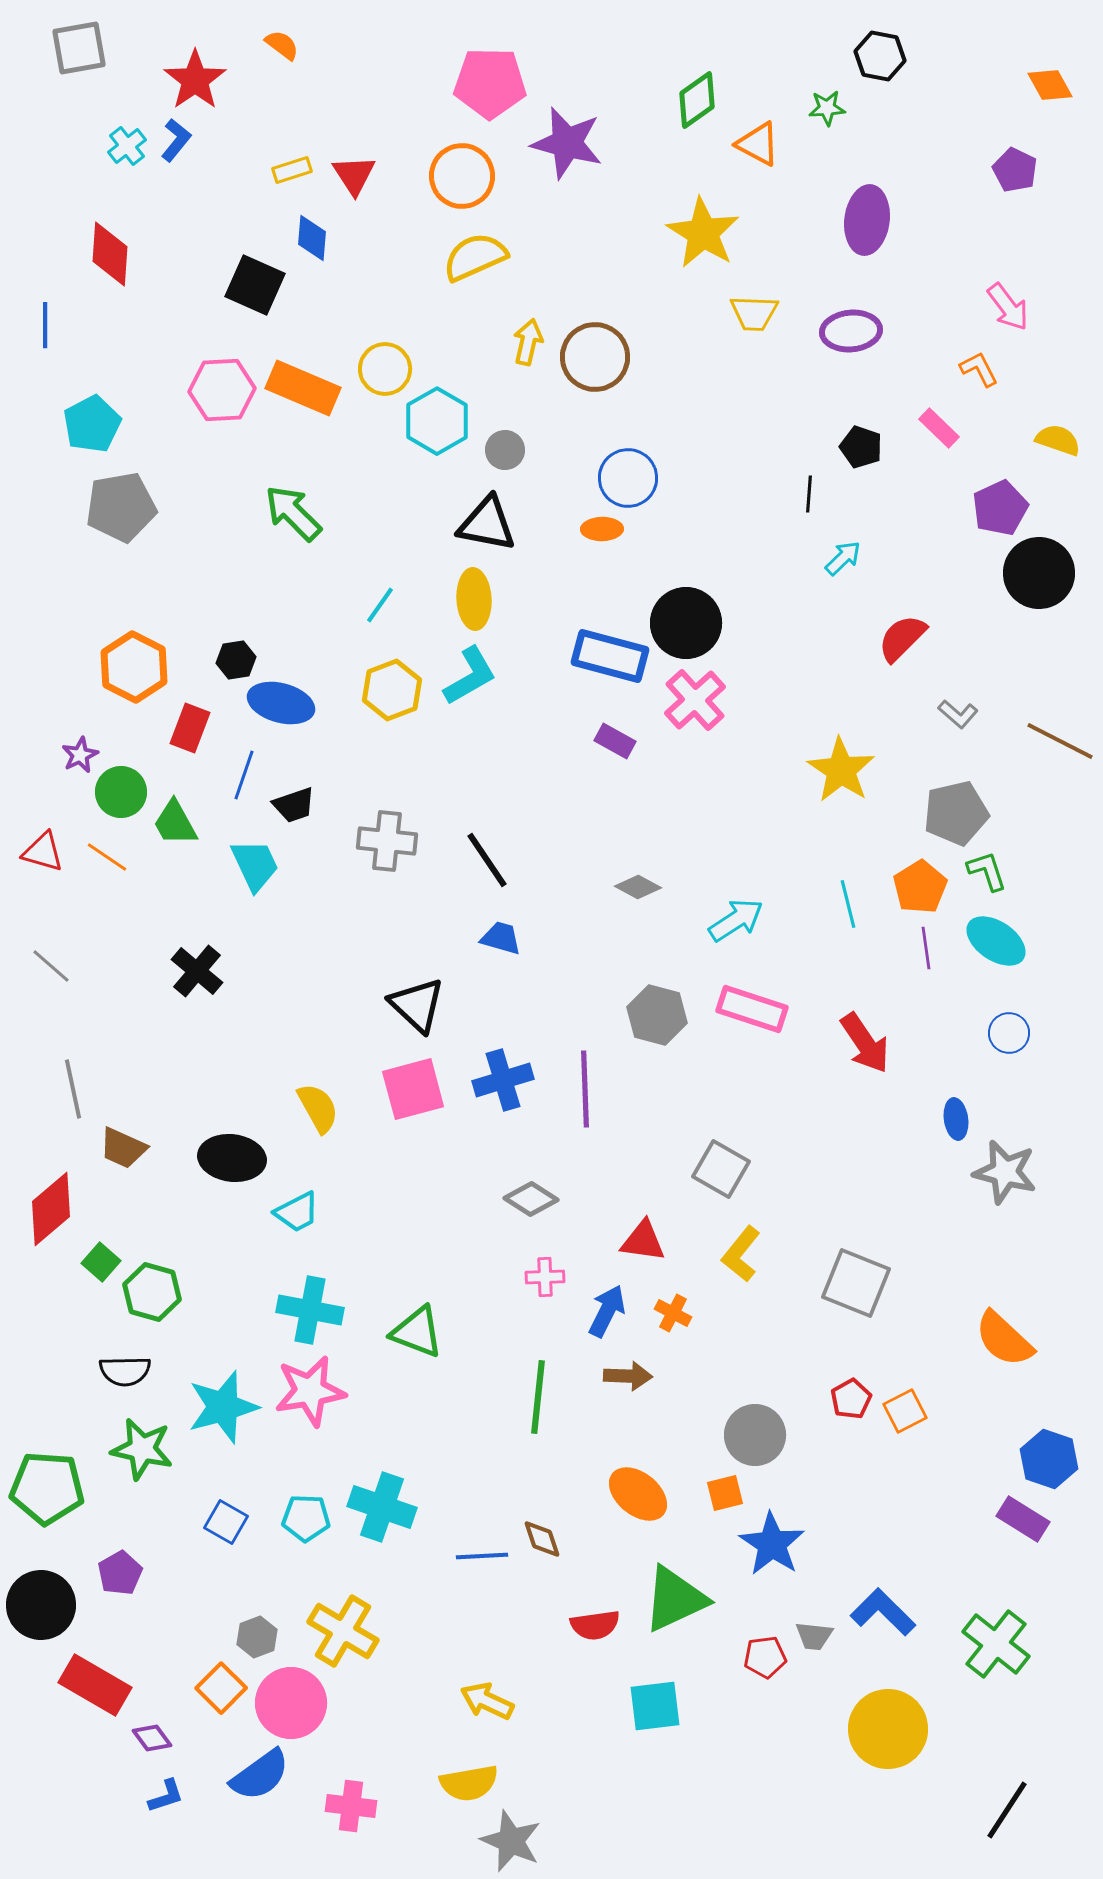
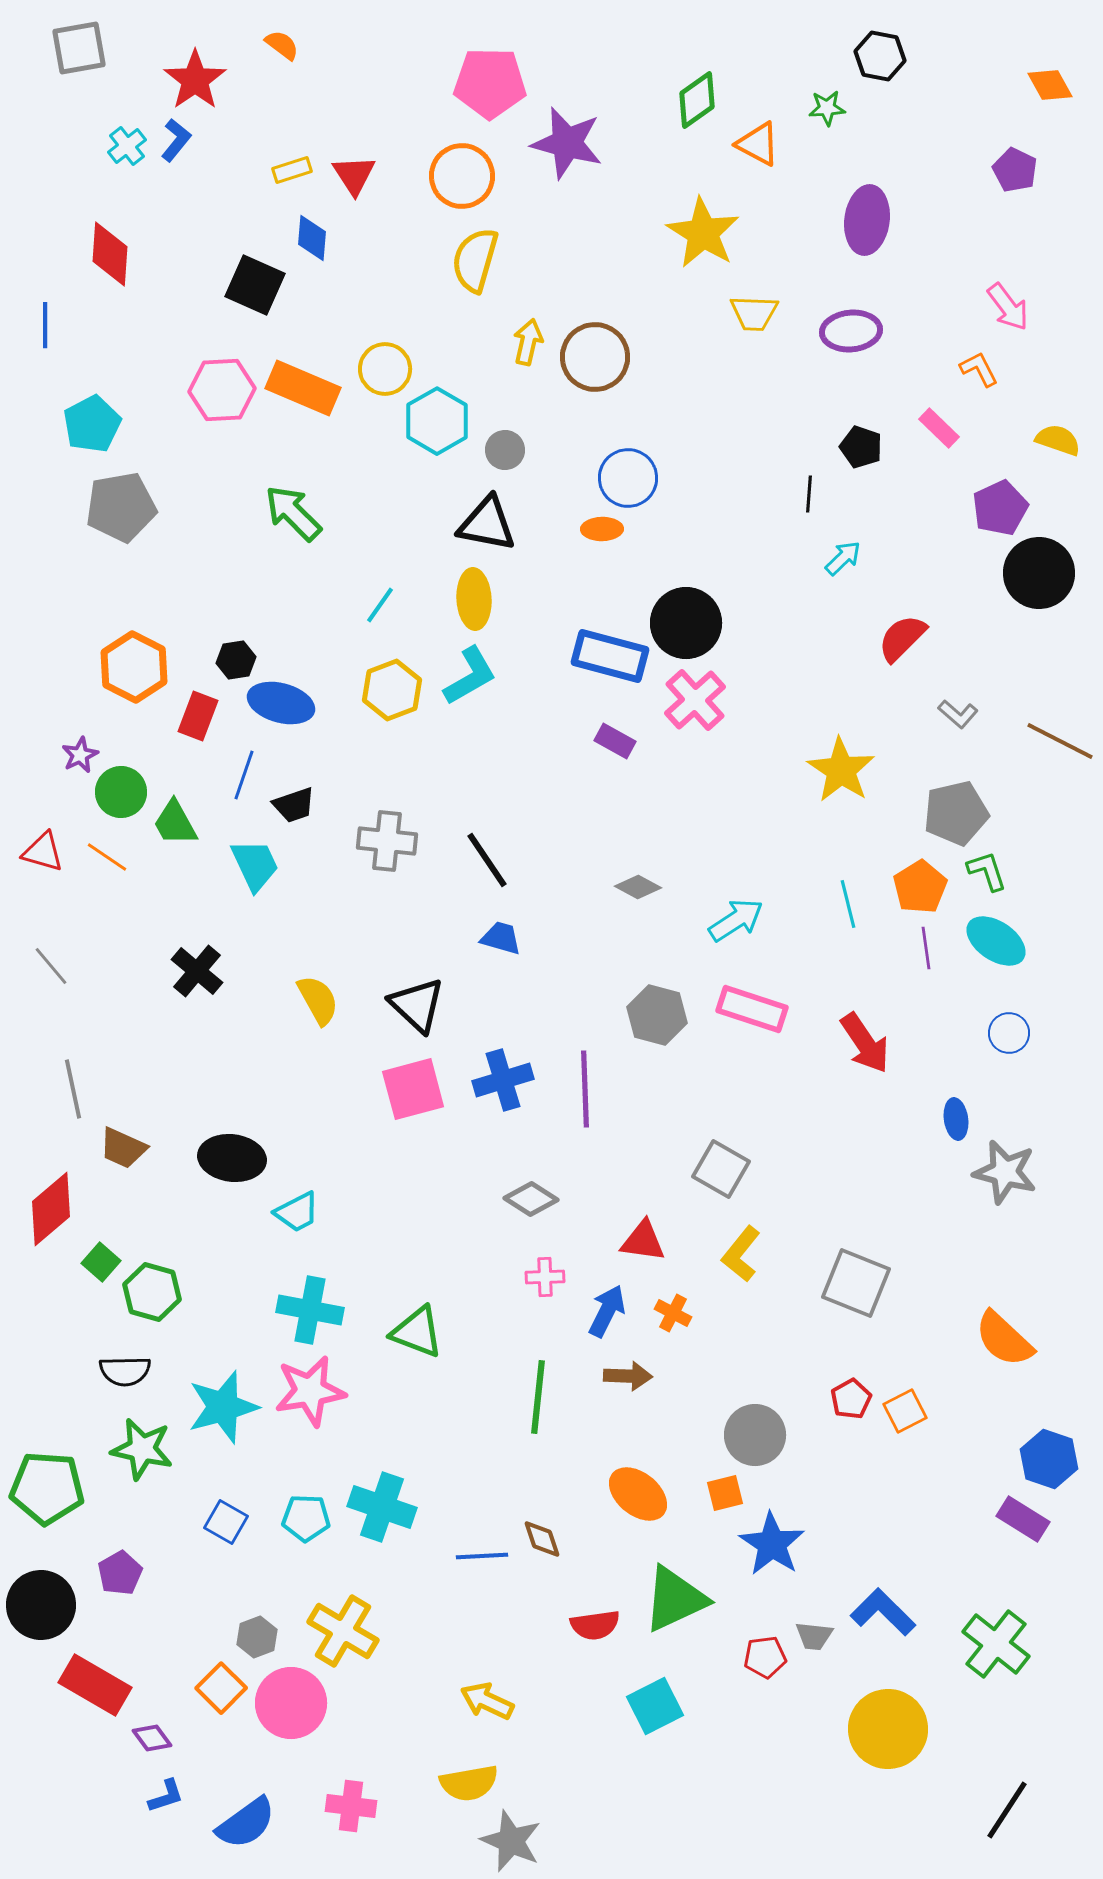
yellow semicircle at (475, 257): moved 3 px down; rotated 50 degrees counterclockwise
red rectangle at (190, 728): moved 8 px right, 12 px up
gray line at (51, 966): rotated 9 degrees clockwise
yellow semicircle at (318, 1108): moved 108 px up
cyan square at (655, 1706): rotated 20 degrees counterclockwise
blue semicircle at (260, 1775): moved 14 px left, 48 px down
